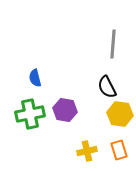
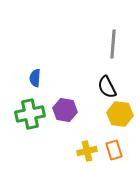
blue semicircle: rotated 18 degrees clockwise
orange rectangle: moved 5 px left
